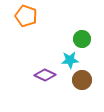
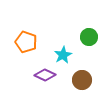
orange pentagon: moved 26 px down
green circle: moved 7 px right, 2 px up
cyan star: moved 7 px left, 5 px up; rotated 24 degrees counterclockwise
